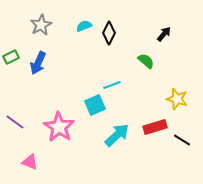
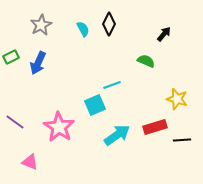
cyan semicircle: moved 1 px left, 3 px down; rotated 84 degrees clockwise
black diamond: moved 9 px up
green semicircle: rotated 18 degrees counterclockwise
cyan arrow: rotated 8 degrees clockwise
black line: rotated 36 degrees counterclockwise
